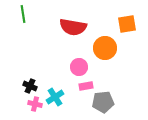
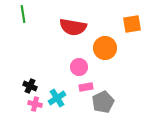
orange square: moved 5 px right
pink rectangle: moved 1 px down
cyan cross: moved 2 px right, 1 px down
gray pentagon: rotated 20 degrees counterclockwise
